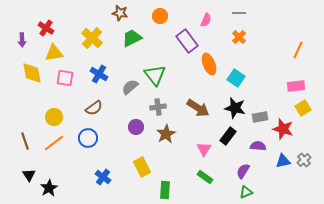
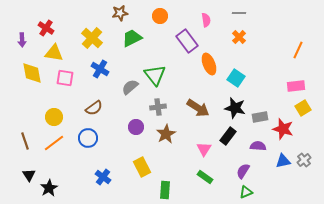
brown star at (120, 13): rotated 21 degrees counterclockwise
pink semicircle at (206, 20): rotated 32 degrees counterclockwise
yellow triangle at (54, 53): rotated 18 degrees clockwise
blue cross at (99, 74): moved 1 px right, 5 px up
